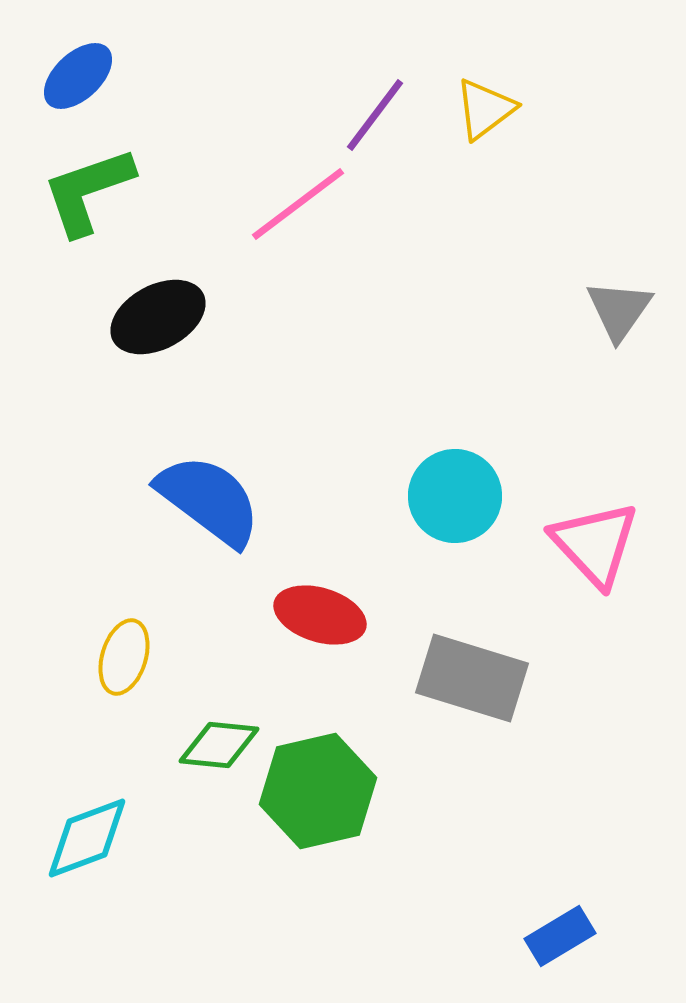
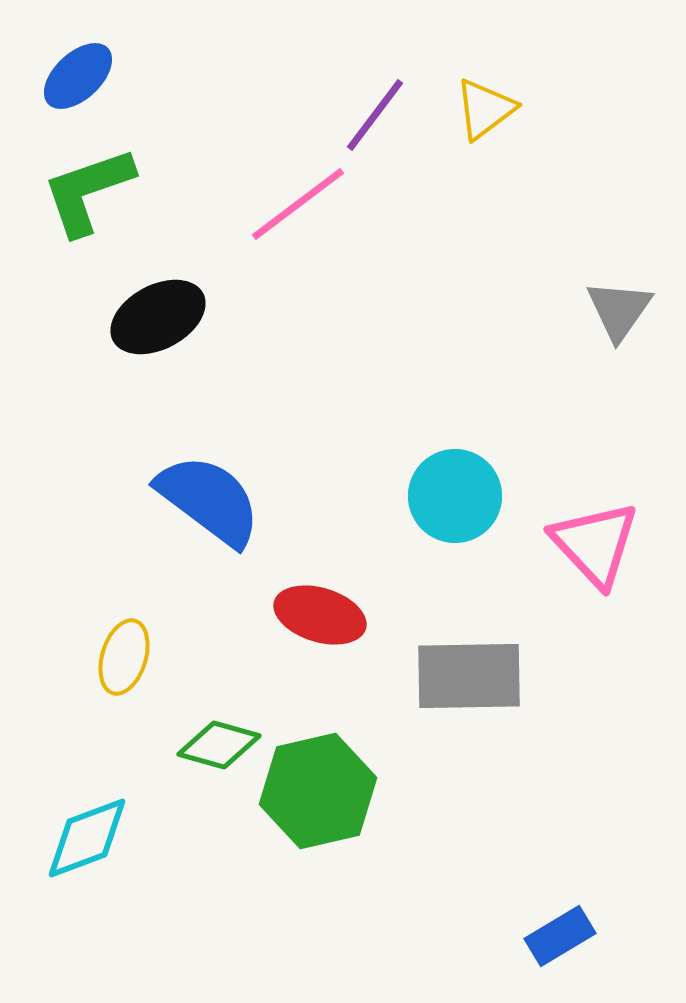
gray rectangle: moved 3 px left, 2 px up; rotated 18 degrees counterclockwise
green diamond: rotated 10 degrees clockwise
